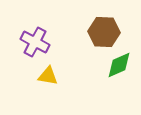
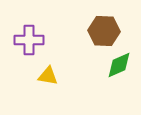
brown hexagon: moved 1 px up
purple cross: moved 6 px left, 2 px up; rotated 28 degrees counterclockwise
